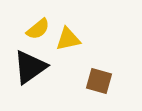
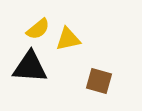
black triangle: rotated 39 degrees clockwise
